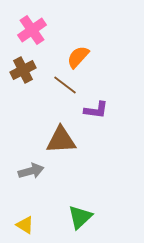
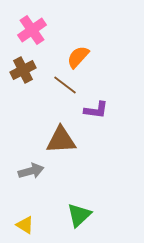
green triangle: moved 1 px left, 2 px up
